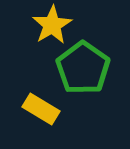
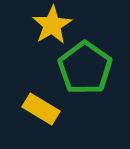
green pentagon: moved 2 px right
